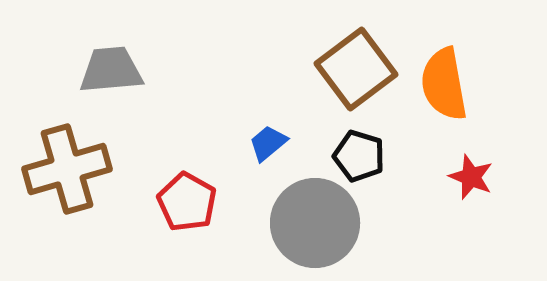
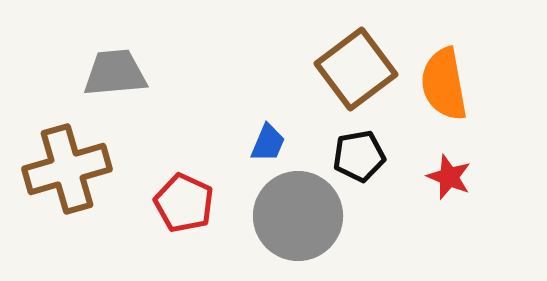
gray trapezoid: moved 4 px right, 3 px down
blue trapezoid: rotated 153 degrees clockwise
black pentagon: rotated 27 degrees counterclockwise
red star: moved 22 px left
red pentagon: moved 3 px left, 1 px down; rotated 4 degrees counterclockwise
gray circle: moved 17 px left, 7 px up
